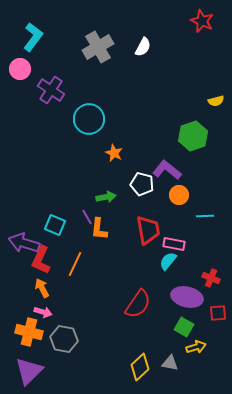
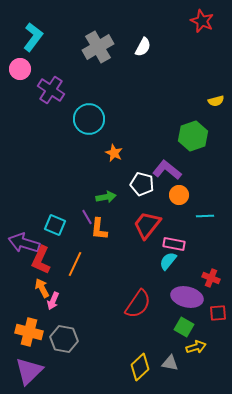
red trapezoid: moved 1 px left, 5 px up; rotated 132 degrees counterclockwise
pink arrow: moved 10 px right, 11 px up; rotated 96 degrees clockwise
